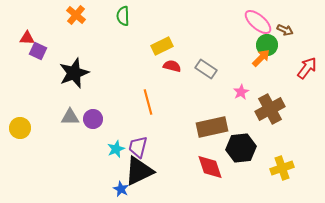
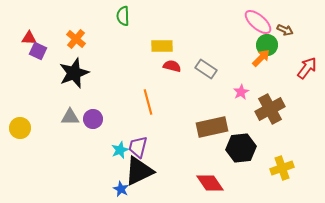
orange cross: moved 24 px down
red triangle: moved 2 px right
yellow rectangle: rotated 25 degrees clockwise
cyan star: moved 4 px right, 1 px down
red diamond: moved 16 px down; rotated 16 degrees counterclockwise
